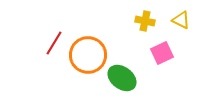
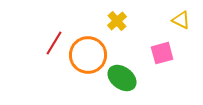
yellow cross: moved 28 px left; rotated 36 degrees clockwise
pink square: rotated 10 degrees clockwise
